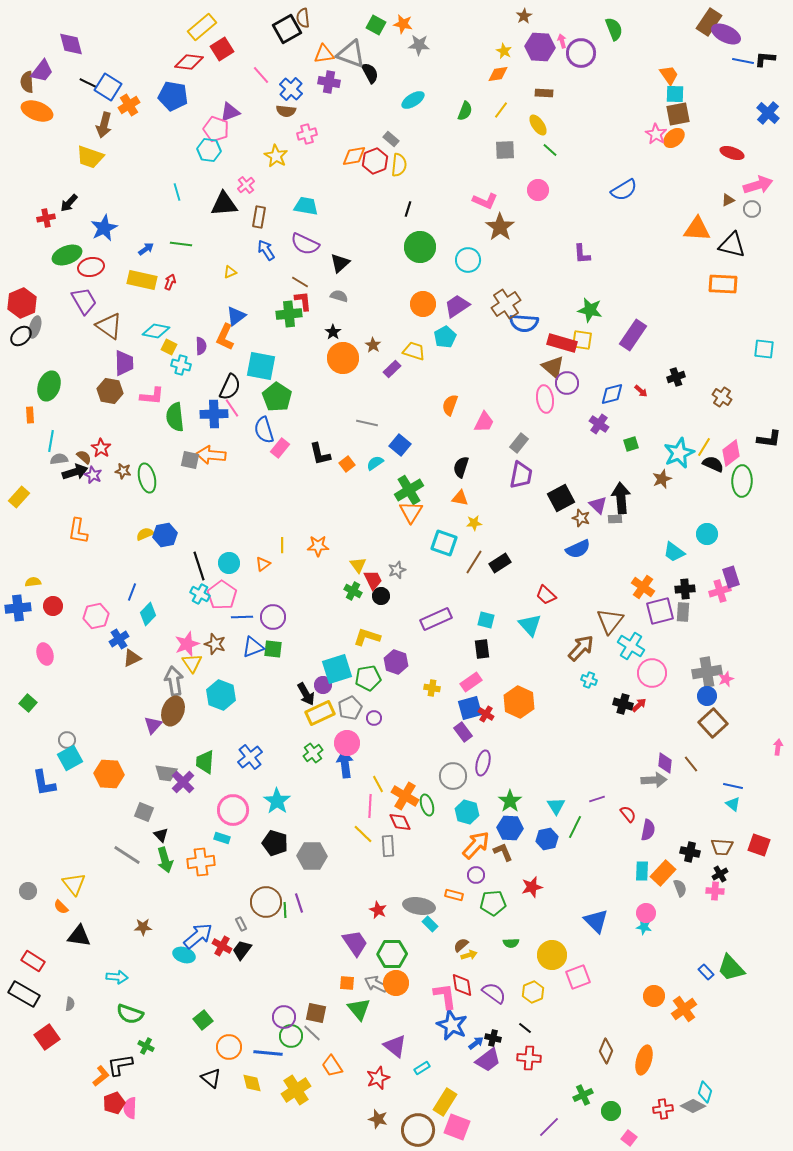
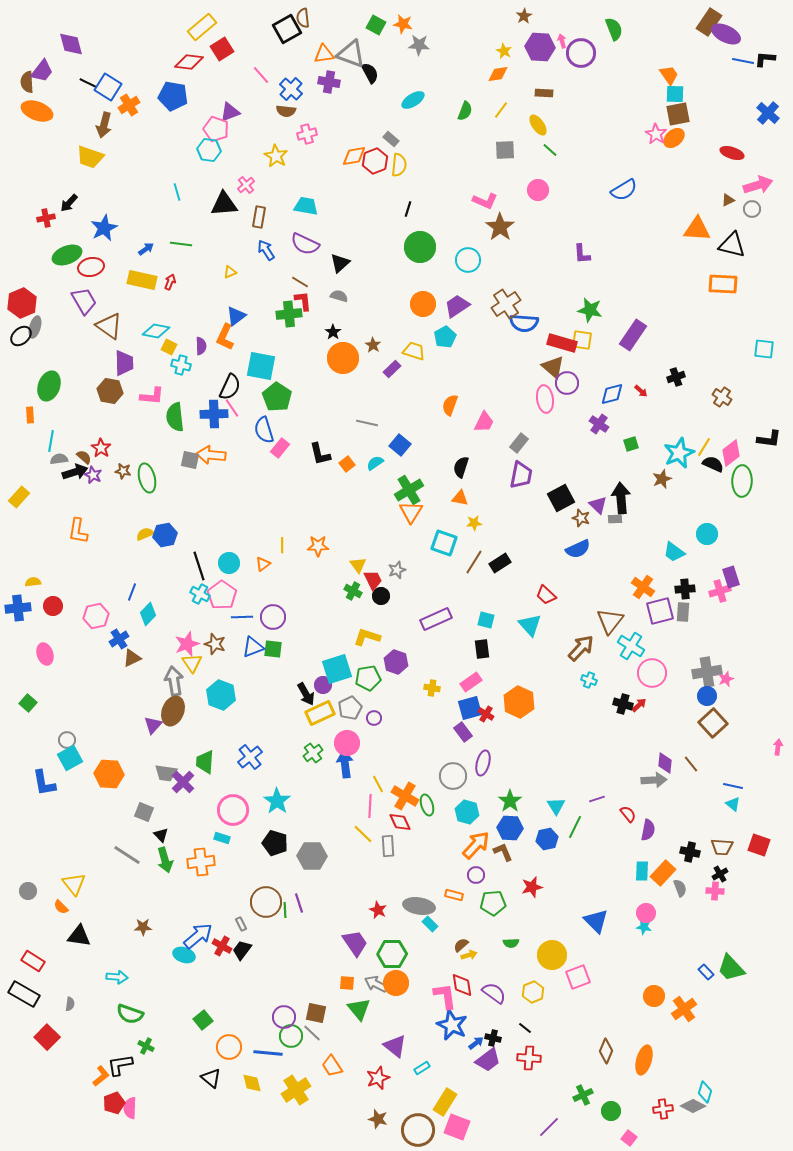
red square at (47, 1037): rotated 10 degrees counterclockwise
